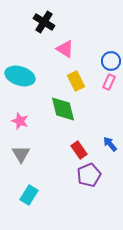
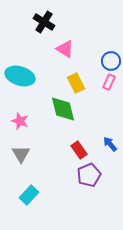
yellow rectangle: moved 2 px down
cyan rectangle: rotated 12 degrees clockwise
